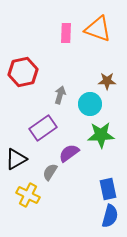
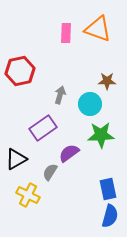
red hexagon: moved 3 px left, 1 px up
